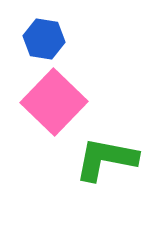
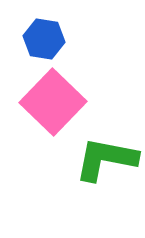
pink square: moved 1 px left
